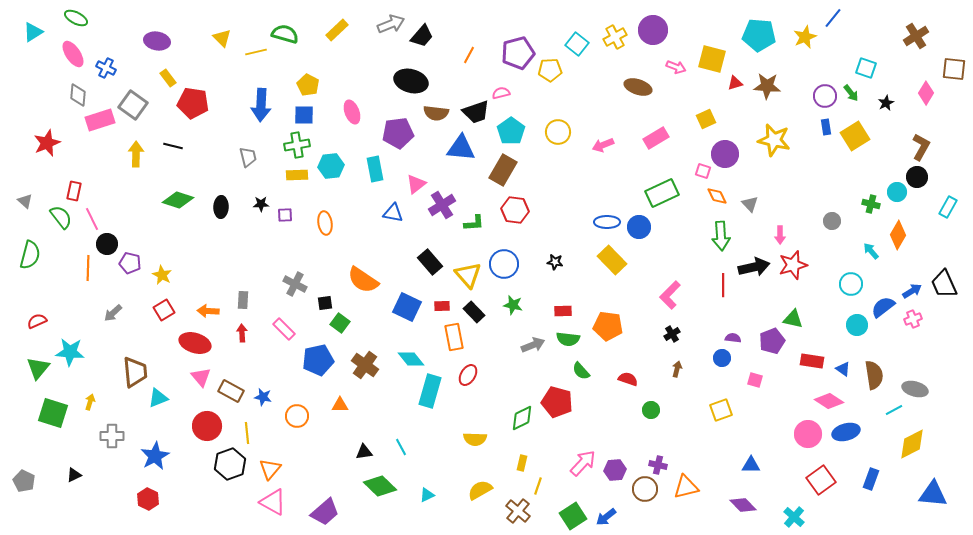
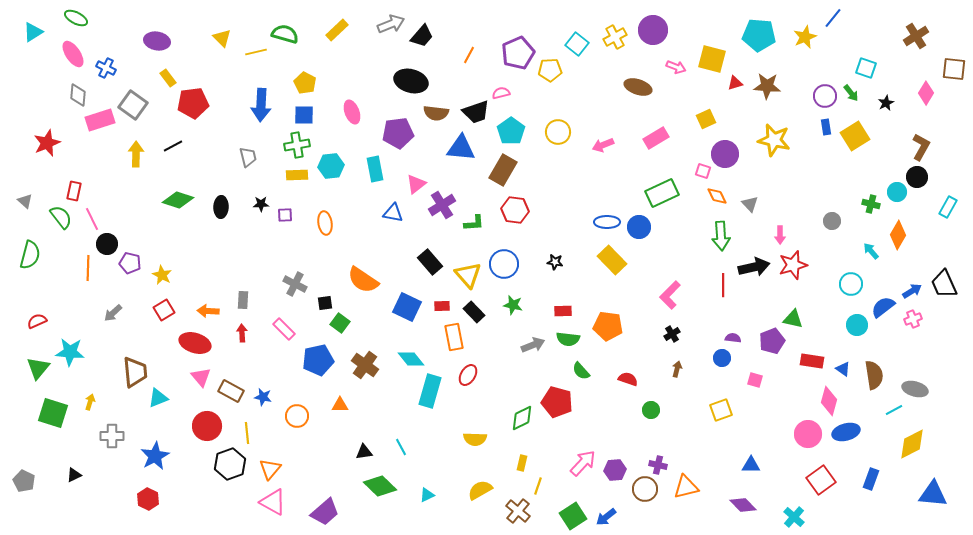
purple pentagon at (518, 53): rotated 8 degrees counterclockwise
yellow pentagon at (308, 85): moved 3 px left, 2 px up
red pentagon at (193, 103): rotated 16 degrees counterclockwise
black line at (173, 146): rotated 42 degrees counterclockwise
pink diamond at (829, 401): rotated 72 degrees clockwise
